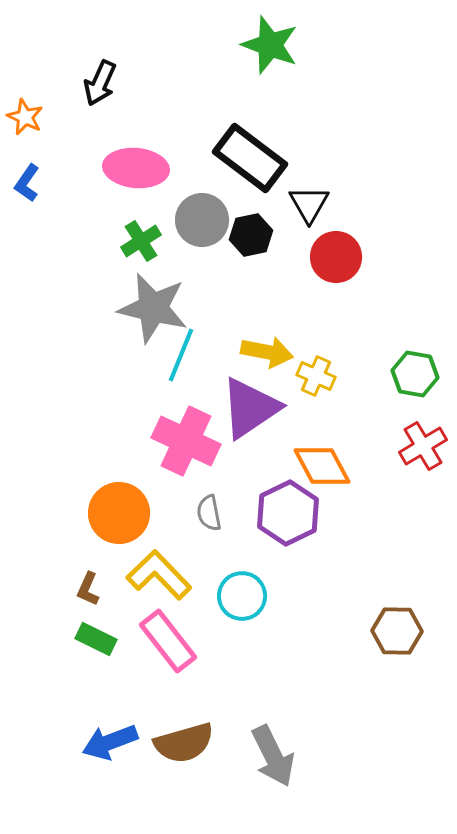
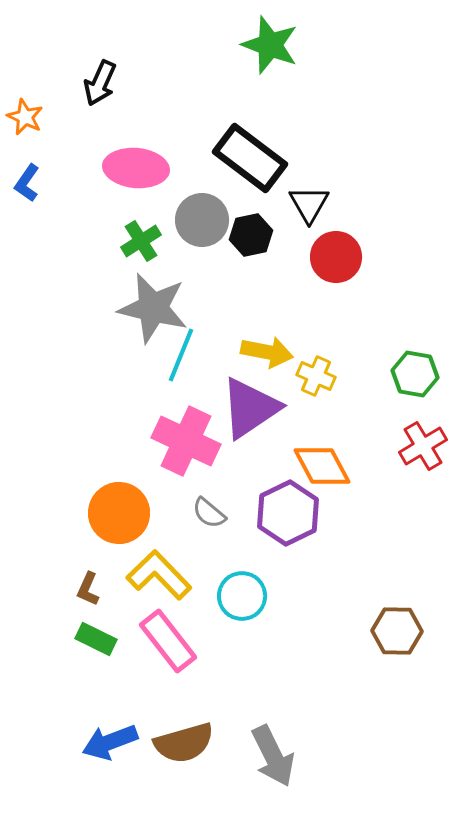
gray semicircle: rotated 39 degrees counterclockwise
